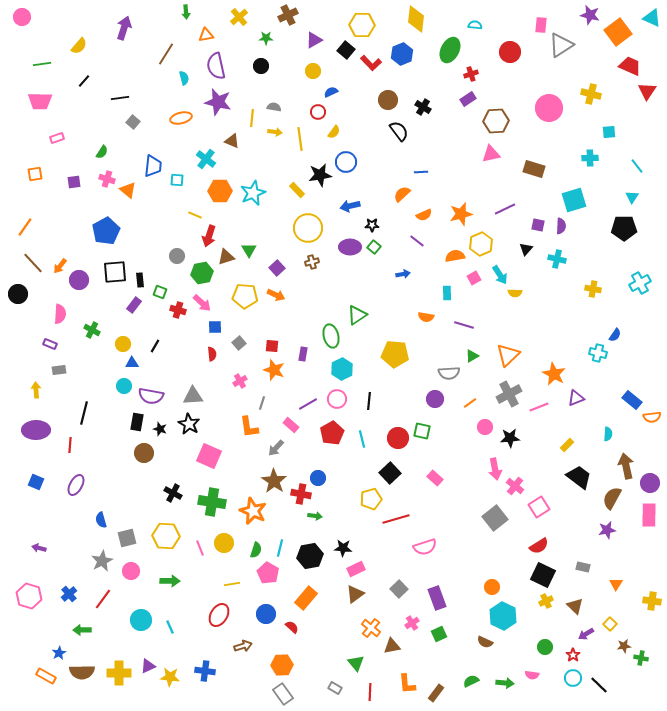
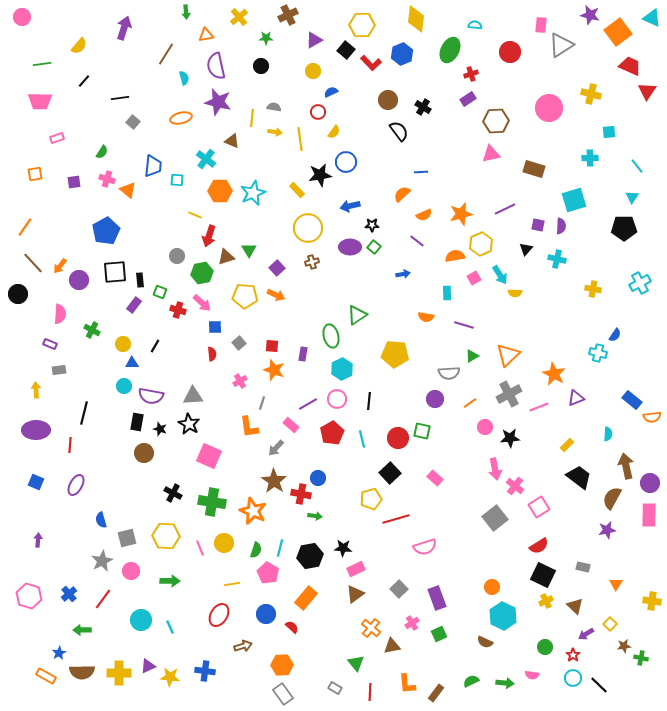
purple arrow at (39, 548): moved 1 px left, 8 px up; rotated 80 degrees clockwise
